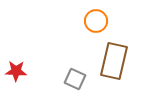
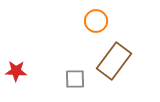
brown rectangle: rotated 24 degrees clockwise
gray square: rotated 25 degrees counterclockwise
